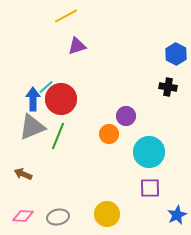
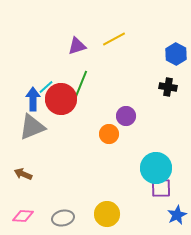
yellow line: moved 48 px right, 23 px down
green line: moved 23 px right, 52 px up
cyan circle: moved 7 px right, 16 px down
purple square: moved 11 px right
gray ellipse: moved 5 px right, 1 px down
